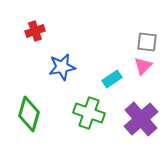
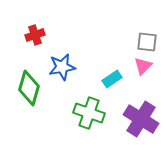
red cross: moved 4 px down
green diamond: moved 26 px up
purple cross: rotated 16 degrees counterclockwise
